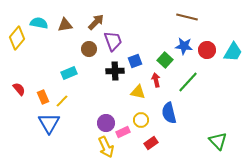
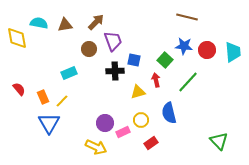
yellow diamond: rotated 50 degrees counterclockwise
cyan trapezoid: rotated 35 degrees counterclockwise
blue square: moved 1 px left, 1 px up; rotated 32 degrees clockwise
yellow triangle: rotated 28 degrees counterclockwise
purple circle: moved 1 px left
green triangle: moved 1 px right
yellow arrow: moved 10 px left; rotated 40 degrees counterclockwise
